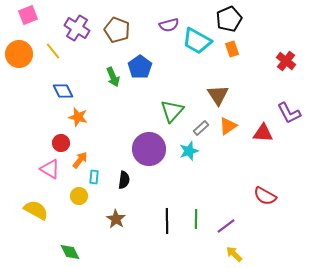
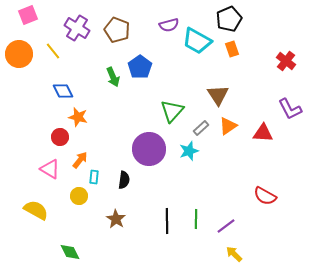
purple L-shape: moved 1 px right, 4 px up
red circle: moved 1 px left, 6 px up
